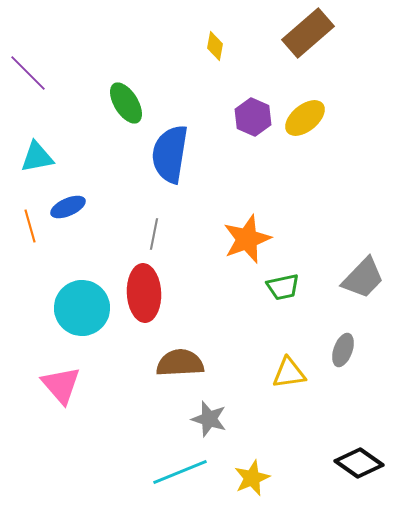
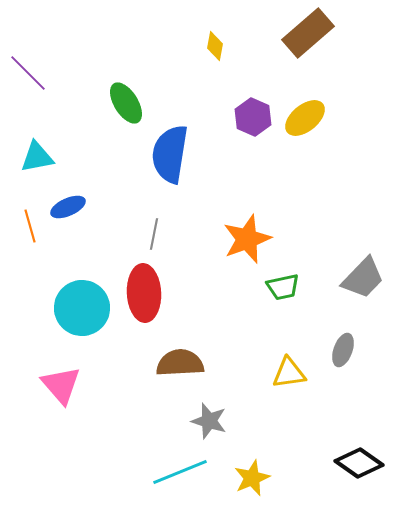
gray star: moved 2 px down
